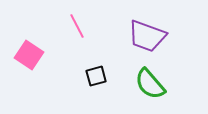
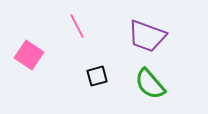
black square: moved 1 px right
